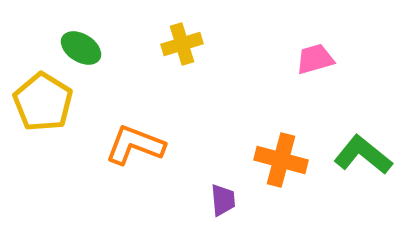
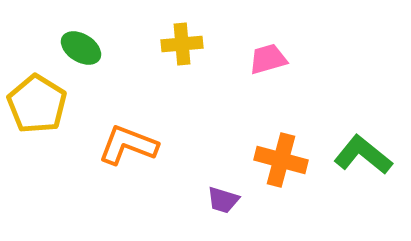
yellow cross: rotated 12 degrees clockwise
pink trapezoid: moved 47 px left
yellow pentagon: moved 6 px left, 2 px down
orange L-shape: moved 7 px left
purple trapezoid: rotated 112 degrees clockwise
